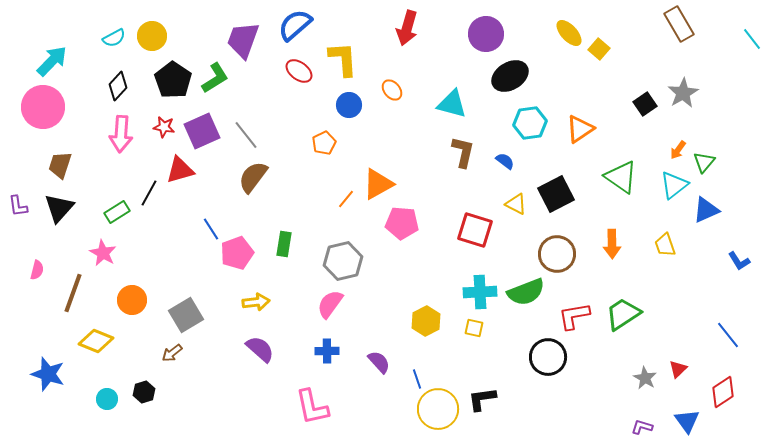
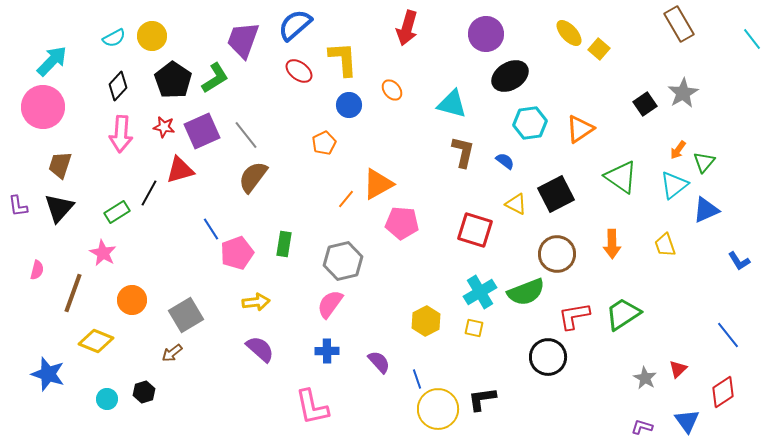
cyan cross at (480, 292): rotated 28 degrees counterclockwise
